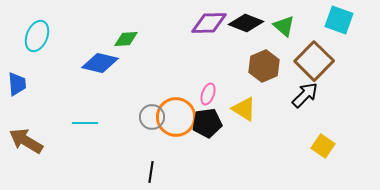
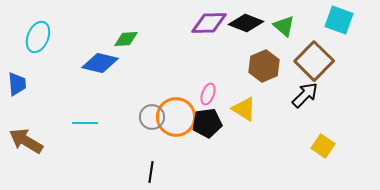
cyan ellipse: moved 1 px right, 1 px down
